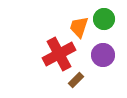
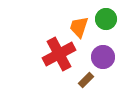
green circle: moved 2 px right
purple circle: moved 2 px down
brown rectangle: moved 10 px right
